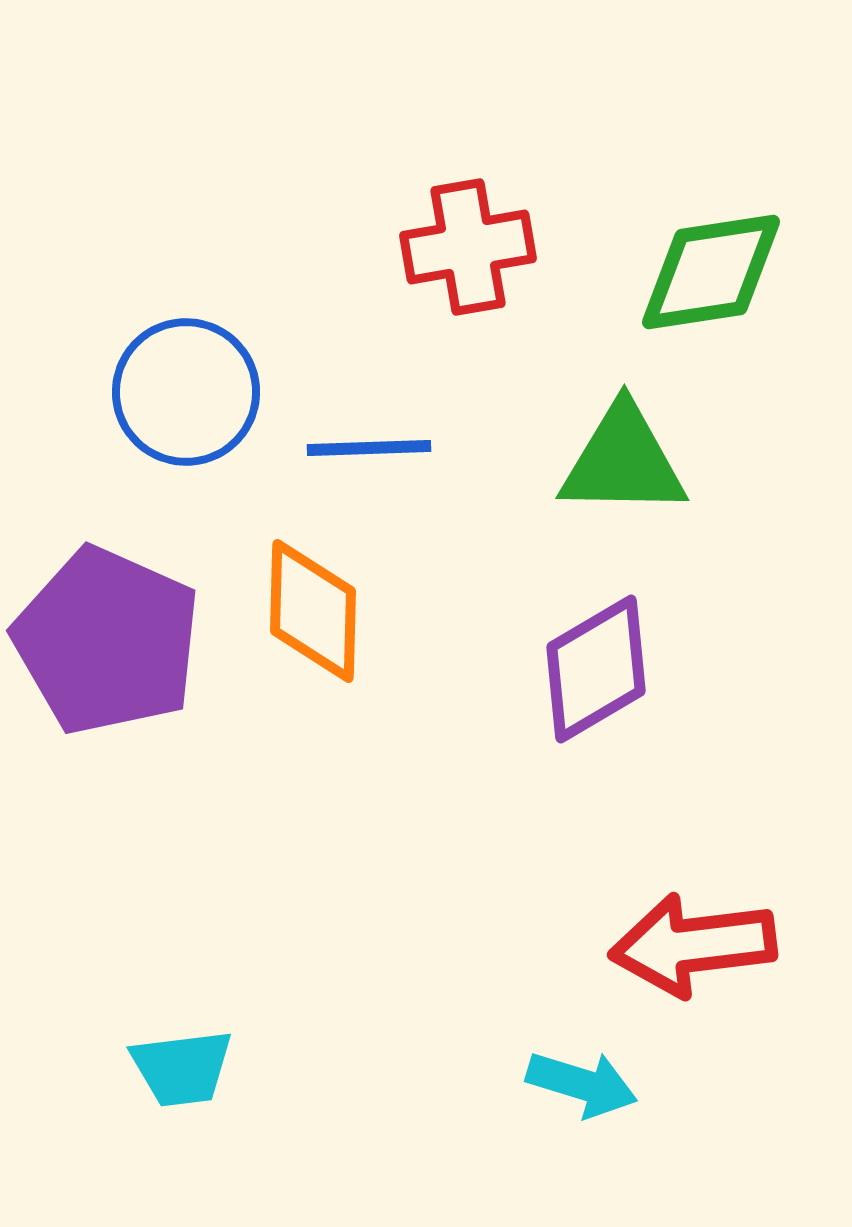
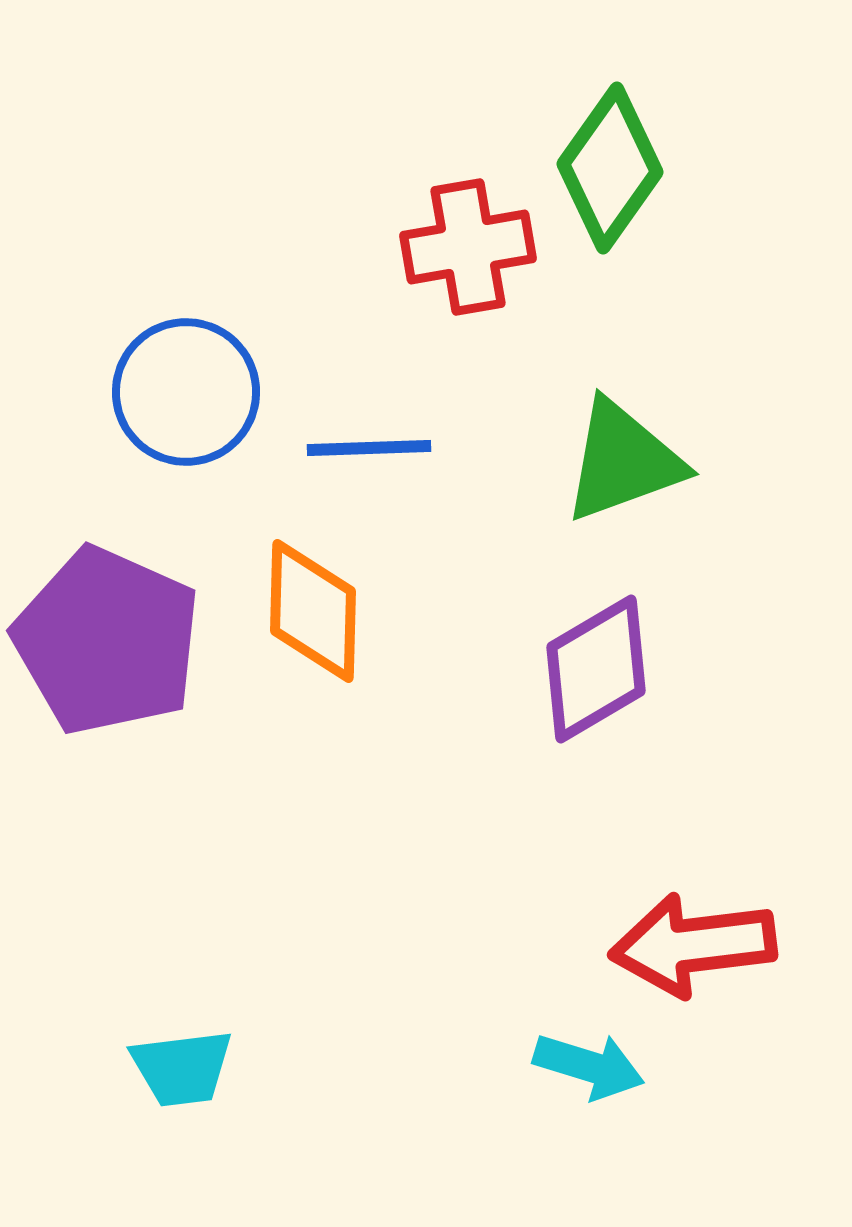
green diamond: moved 101 px left, 104 px up; rotated 46 degrees counterclockwise
green triangle: rotated 21 degrees counterclockwise
cyan arrow: moved 7 px right, 18 px up
